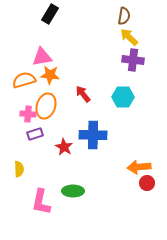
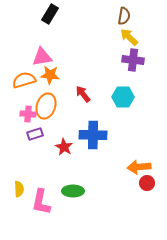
yellow semicircle: moved 20 px down
